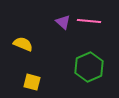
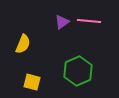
purple triangle: moved 1 px left; rotated 42 degrees clockwise
yellow semicircle: rotated 90 degrees clockwise
green hexagon: moved 11 px left, 4 px down
